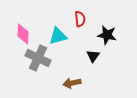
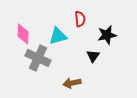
black star: rotated 24 degrees counterclockwise
